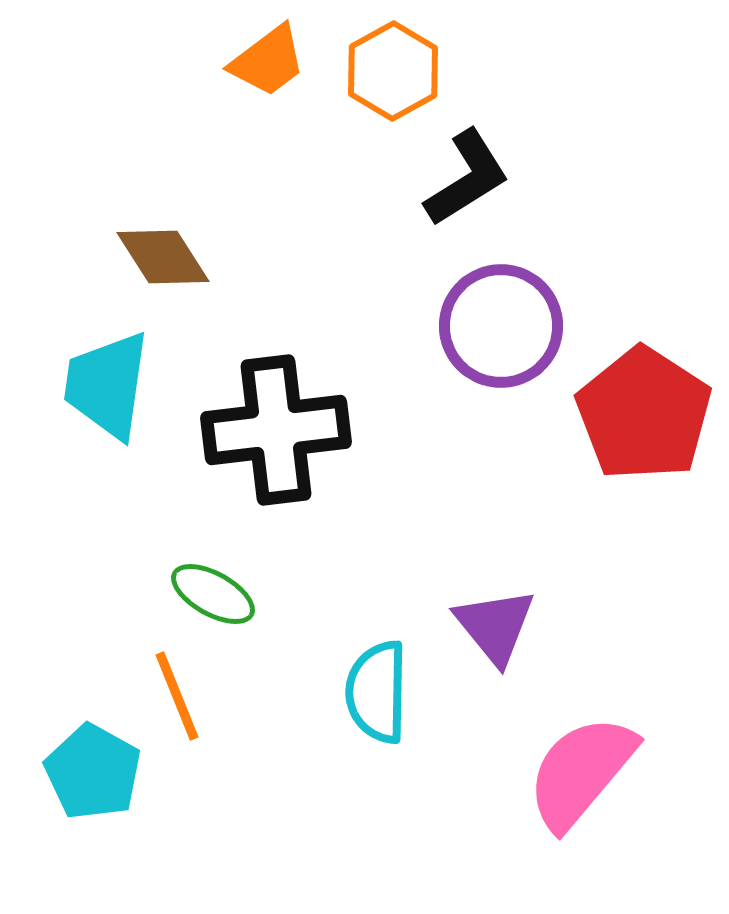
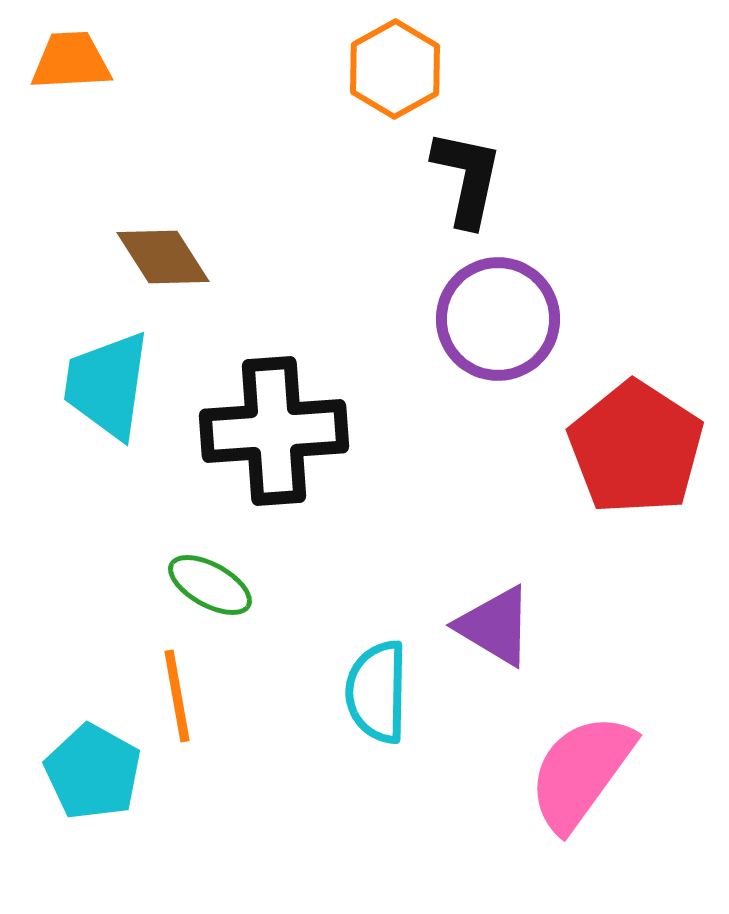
orange trapezoid: moved 197 px left; rotated 146 degrees counterclockwise
orange hexagon: moved 2 px right, 2 px up
black L-shape: rotated 46 degrees counterclockwise
purple circle: moved 3 px left, 7 px up
red pentagon: moved 8 px left, 34 px down
black cross: moved 2 px left, 1 px down; rotated 3 degrees clockwise
green ellipse: moved 3 px left, 9 px up
purple triangle: rotated 20 degrees counterclockwise
orange line: rotated 12 degrees clockwise
pink semicircle: rotated 4 degrees counterclockwise
